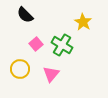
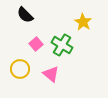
pink triangle: rotated 30 degrees counterclockwise
